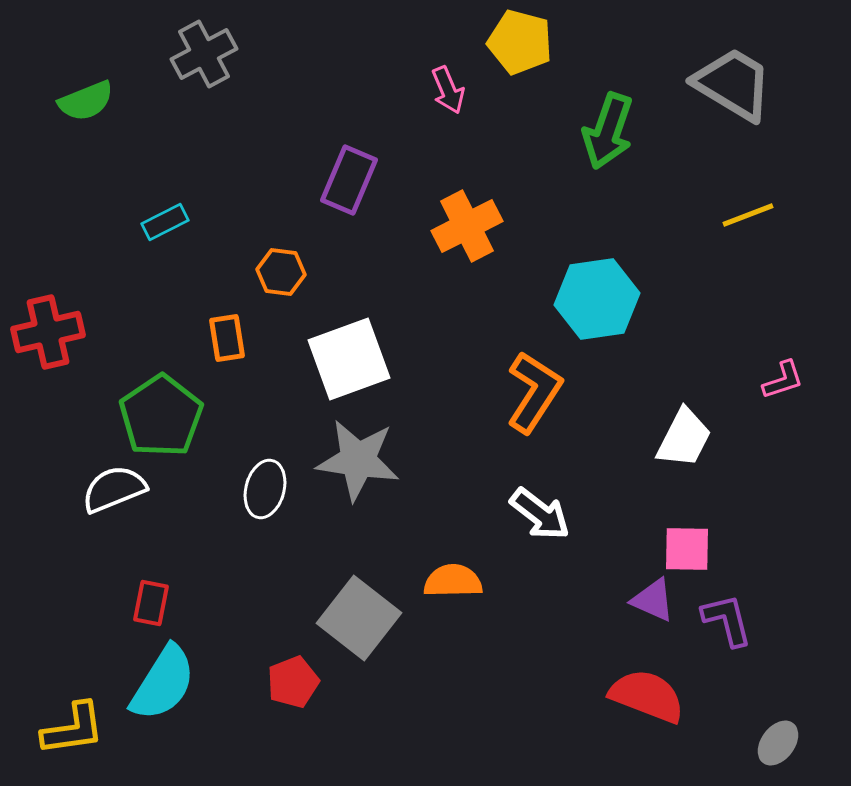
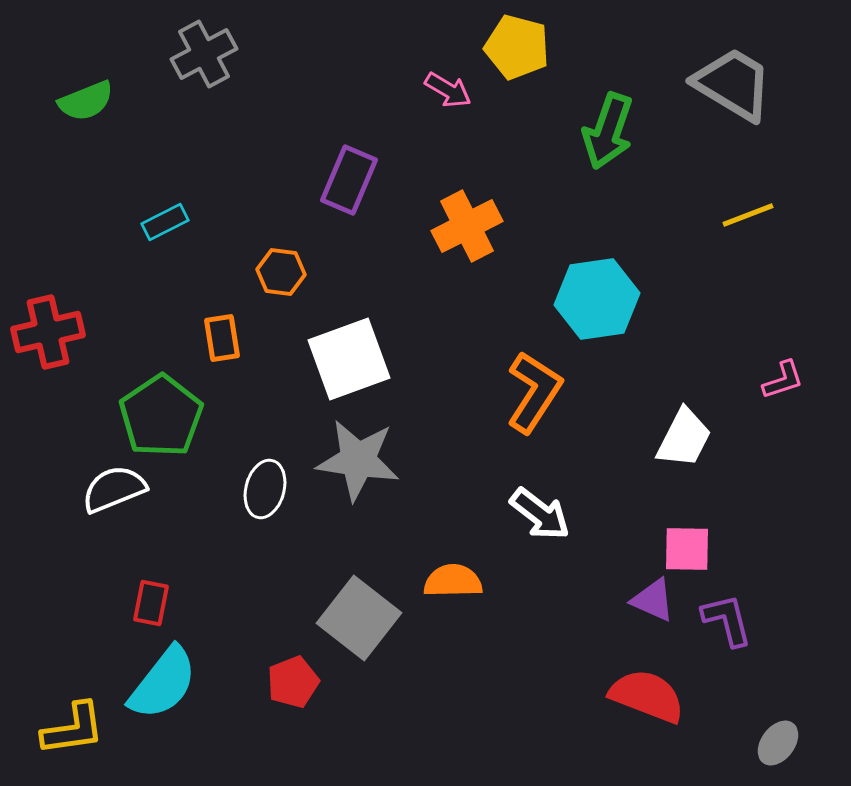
yellow pentagon: moved 3 px left, 5 px down
pink arrow: rotated 36 degrees counterclockwise
orange rectangle: moved 5 px left
cyan semicircle: rotated 6 degrees clockwise
